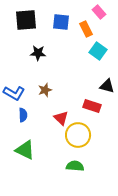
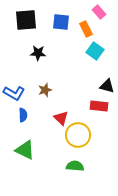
cyan square: moved 3 px left
red rectangle: moved 7 px right; rotated 12 degrees counterclockwise
